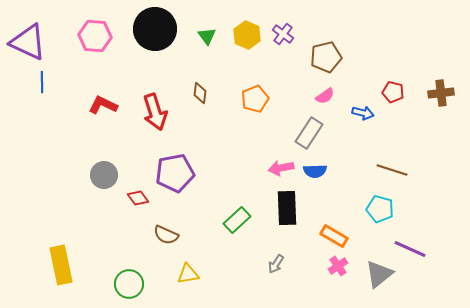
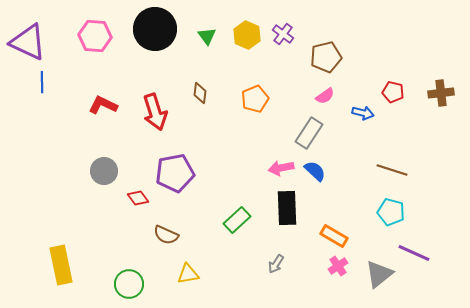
blue semicircle: rotated 135 degrees counterclockwise
gray circle: moved 4 px up
cyan pentagon: moved 11 px right, 3 px down
purple line: moved 4 px right, 4 px down
